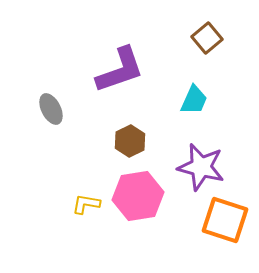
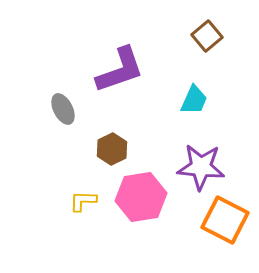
brown square: moved 2 px up
gray ellipse: moved 12 px right
brown hexagon: moved 18 px left, 8 px down
purple star: rotated 9 degrees counterclockwise
pink hexagon: moved 3 px right, 1 px down
yellow L-shape: moved 3 px left, 3 px up; rotated 8 degrees counterclockwise
orange square: rotated 9 degrees clockwise
